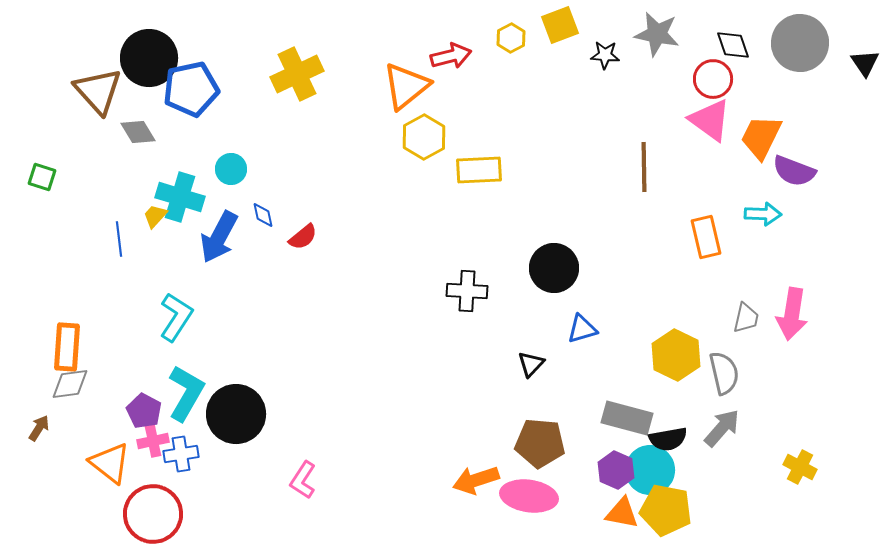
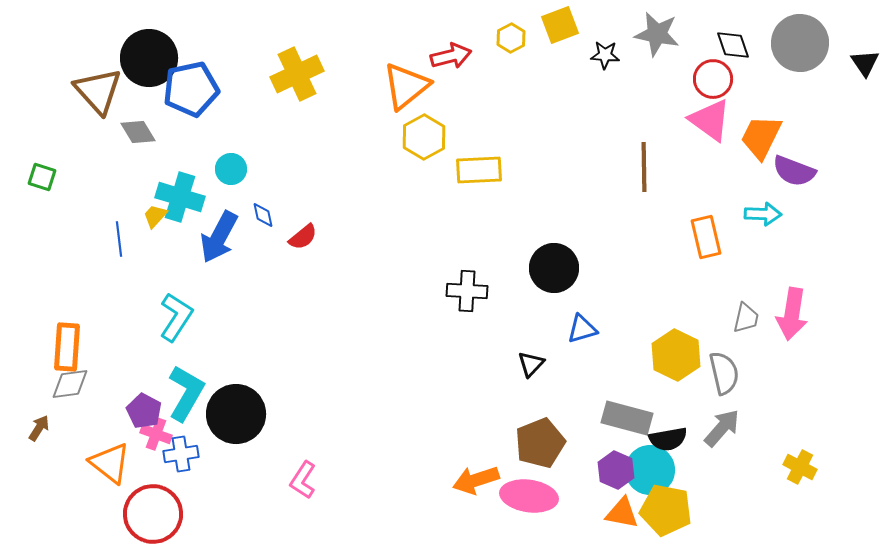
pink cross at (153, 441): moved 3 px right, 7 px up; rotated 32 degrees clockwise
brown pentagon at (540, 443): rotated 27 degrees counterclockwise
